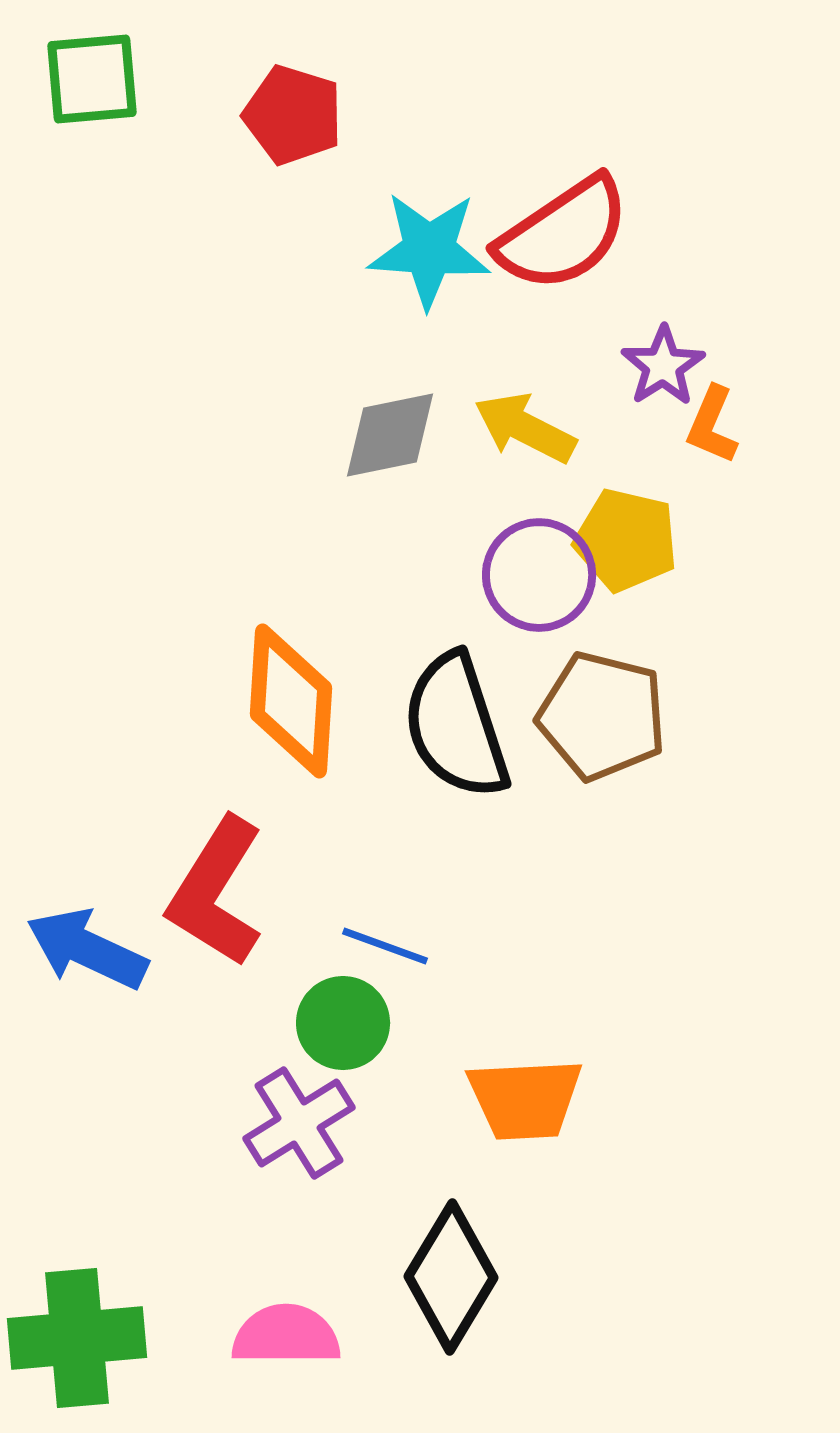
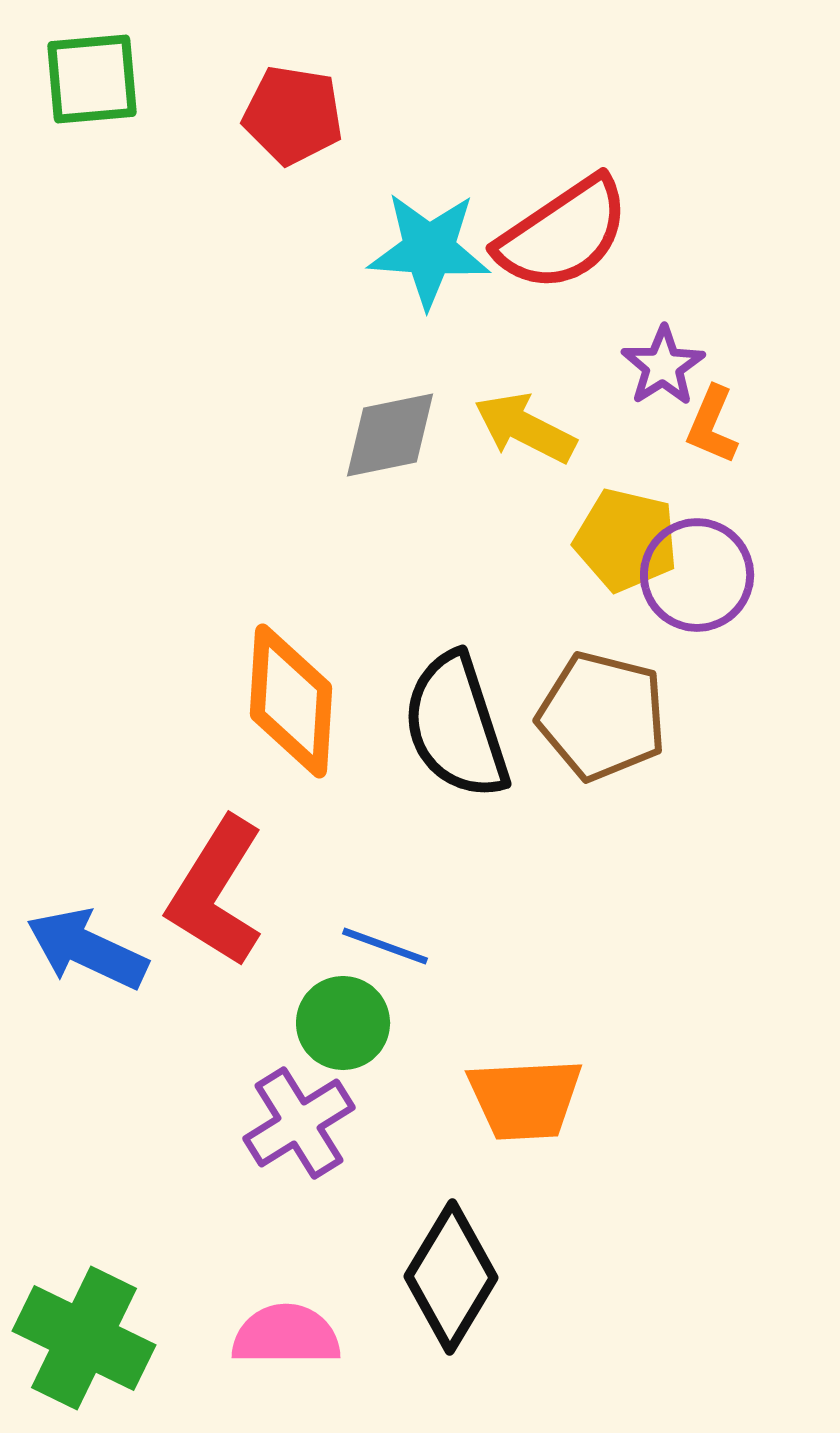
red pentagon: rotated 8 degrees counterclockwise
purple circle: moved 158 px right
green cross: moved 7 px right; rotated 31 degrees clockwise
